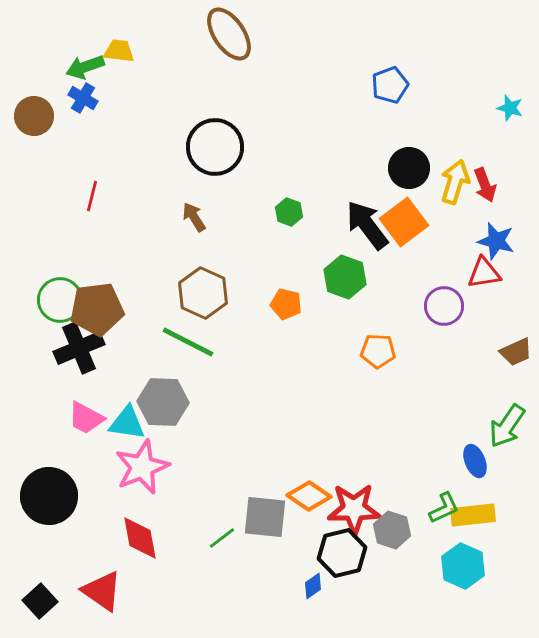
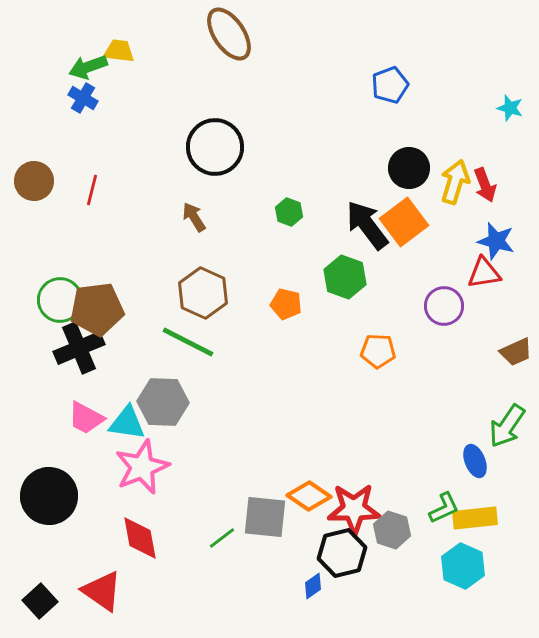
green arrow at (85, 67): moved 3 px right
brown circle at (34, 116): moved 65 px down
red line at (92, 196): moved 6 px up
yellow rectangle at (473, 515): moved 2 px right, 3 px down
